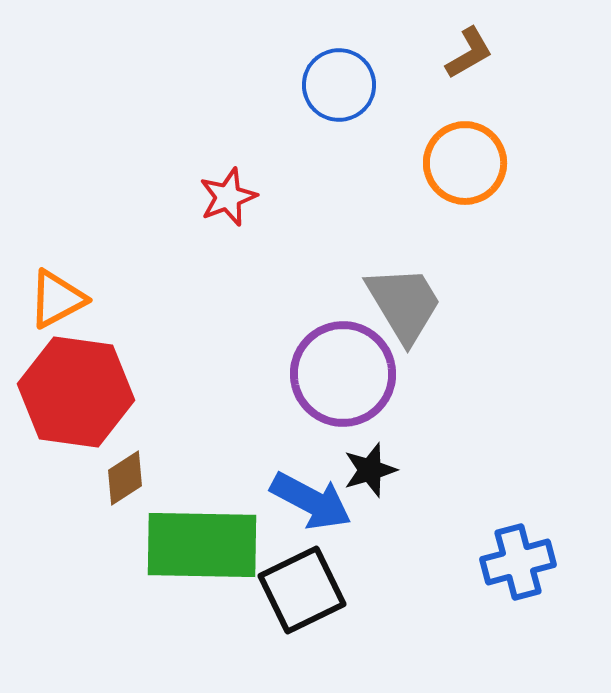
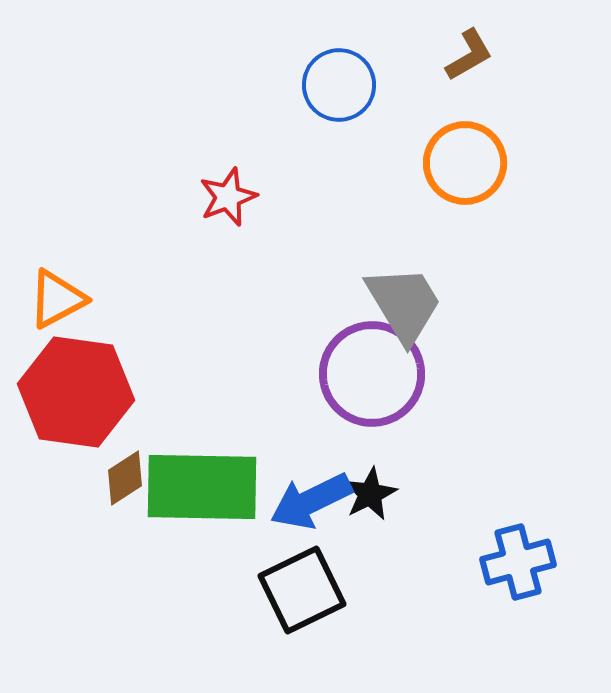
brown L-shape: moved 2 px down
purple circle: moved 29 px right
black star: moved 24 px down; rotated 10 degrees counterclockwise
blue arrow: rotated 126 degrees clockwise
green rectangle: moved 58 px up
